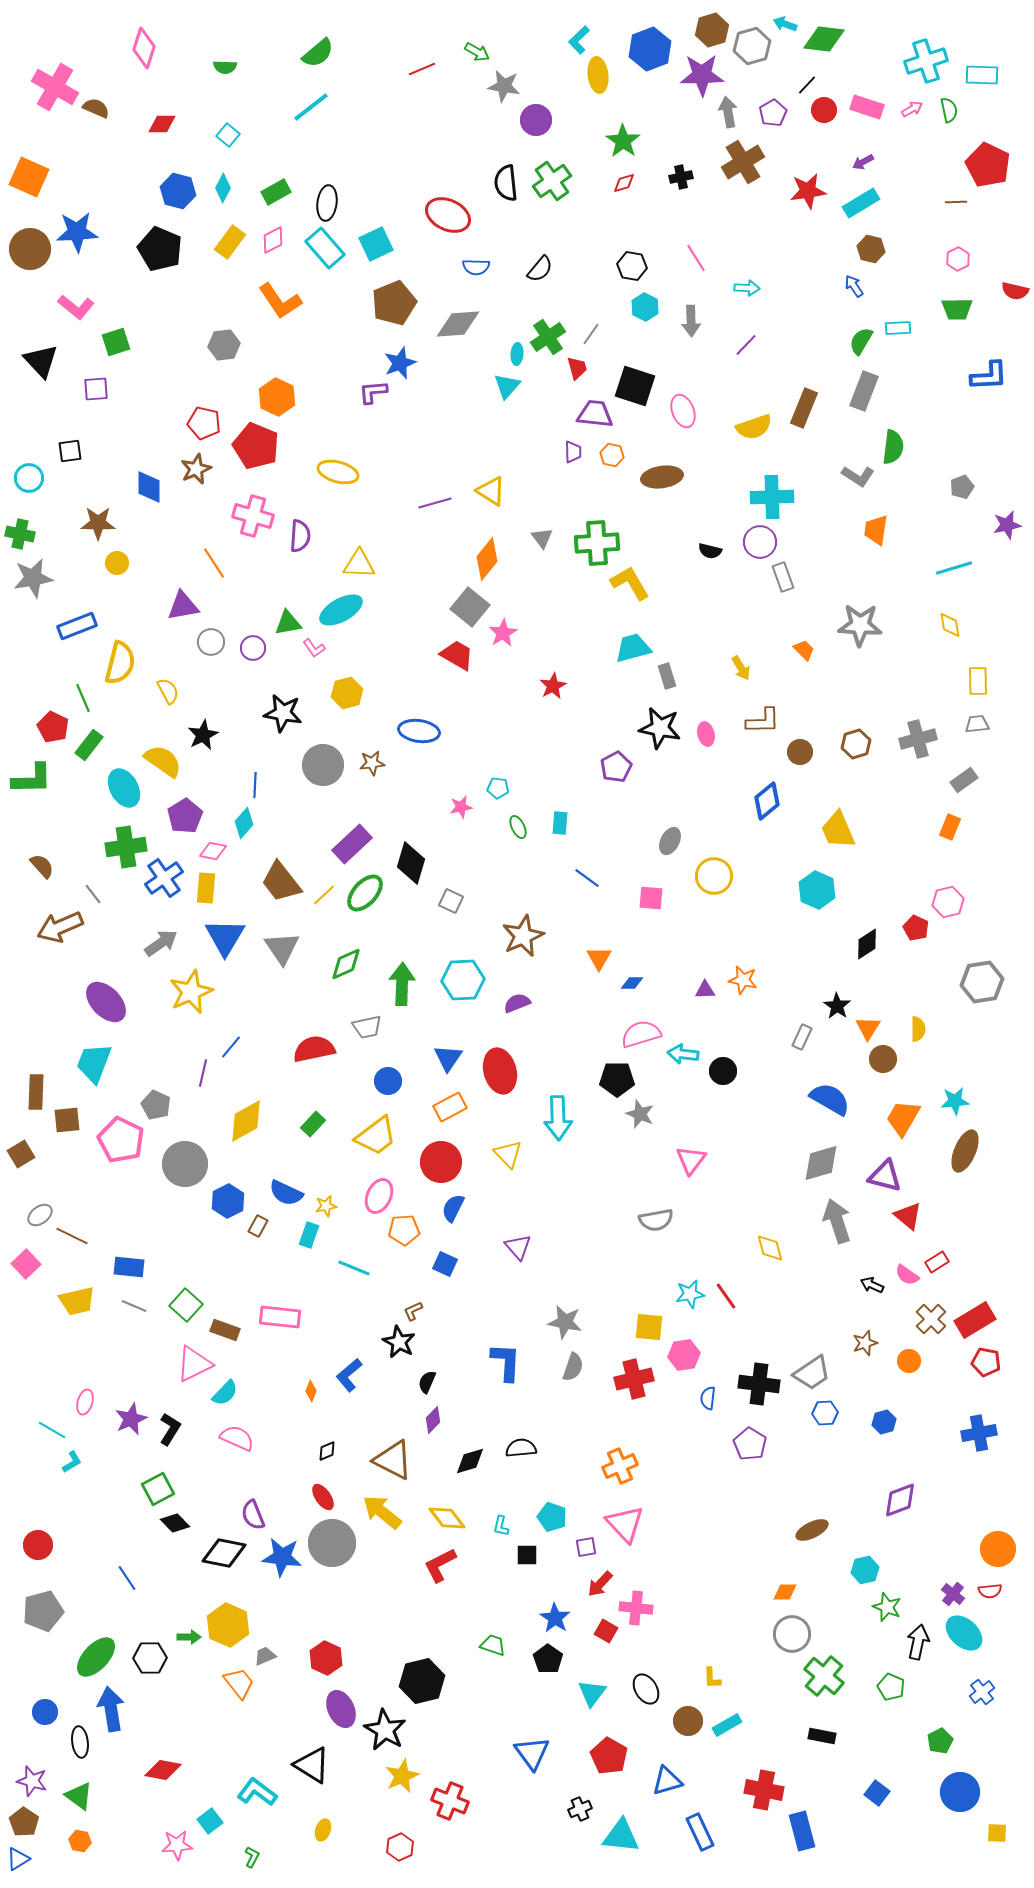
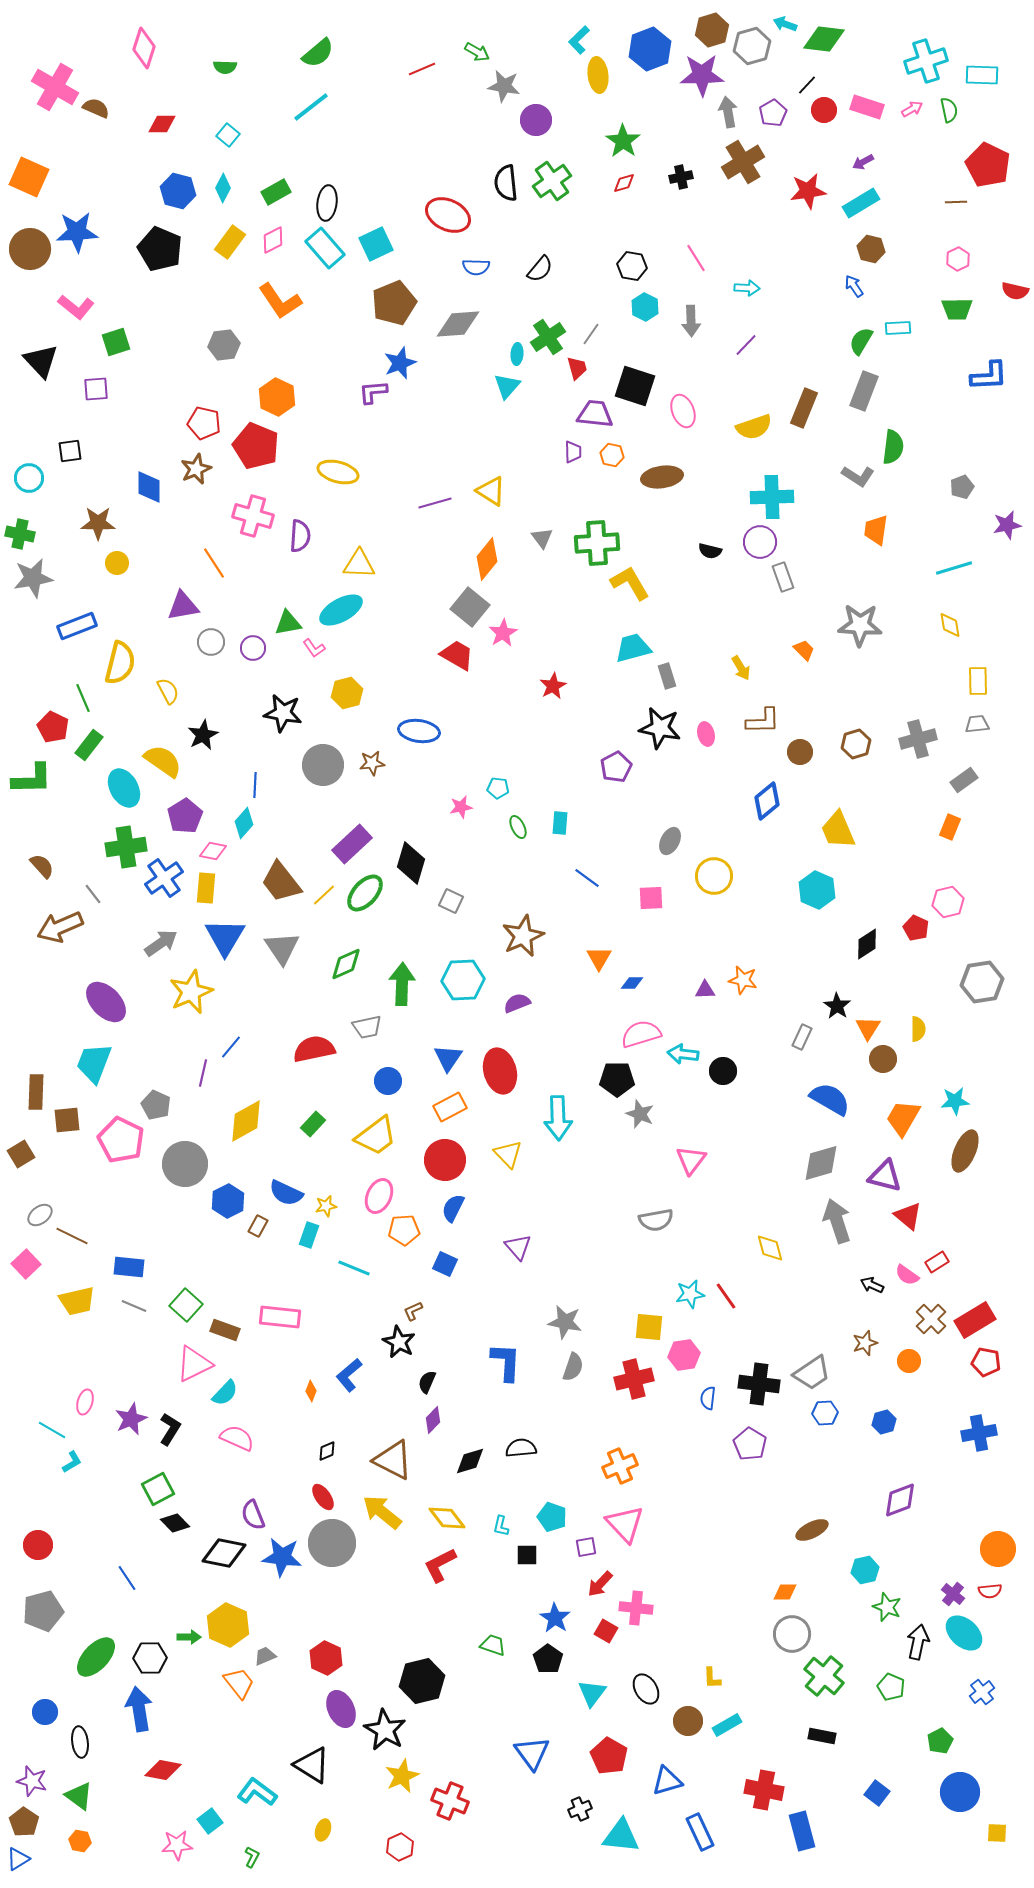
pink square at (651, 898): rotated 8 degrees counterclockwise
red circle at (441, 1162): moved 4 px right, 2 px up
blue arrow at (111, 1709): moved 28 px right
